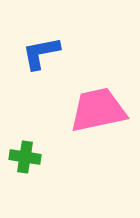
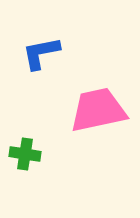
green cross: moved 3 px up
